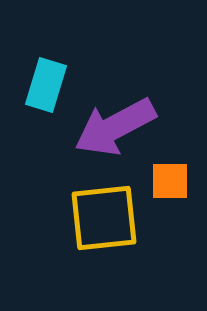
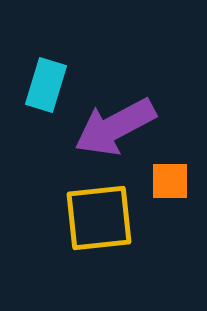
yellow square: moved 5 px left
